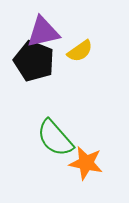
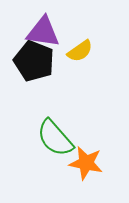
purple triangle: rotated 21 degrees clockwise
